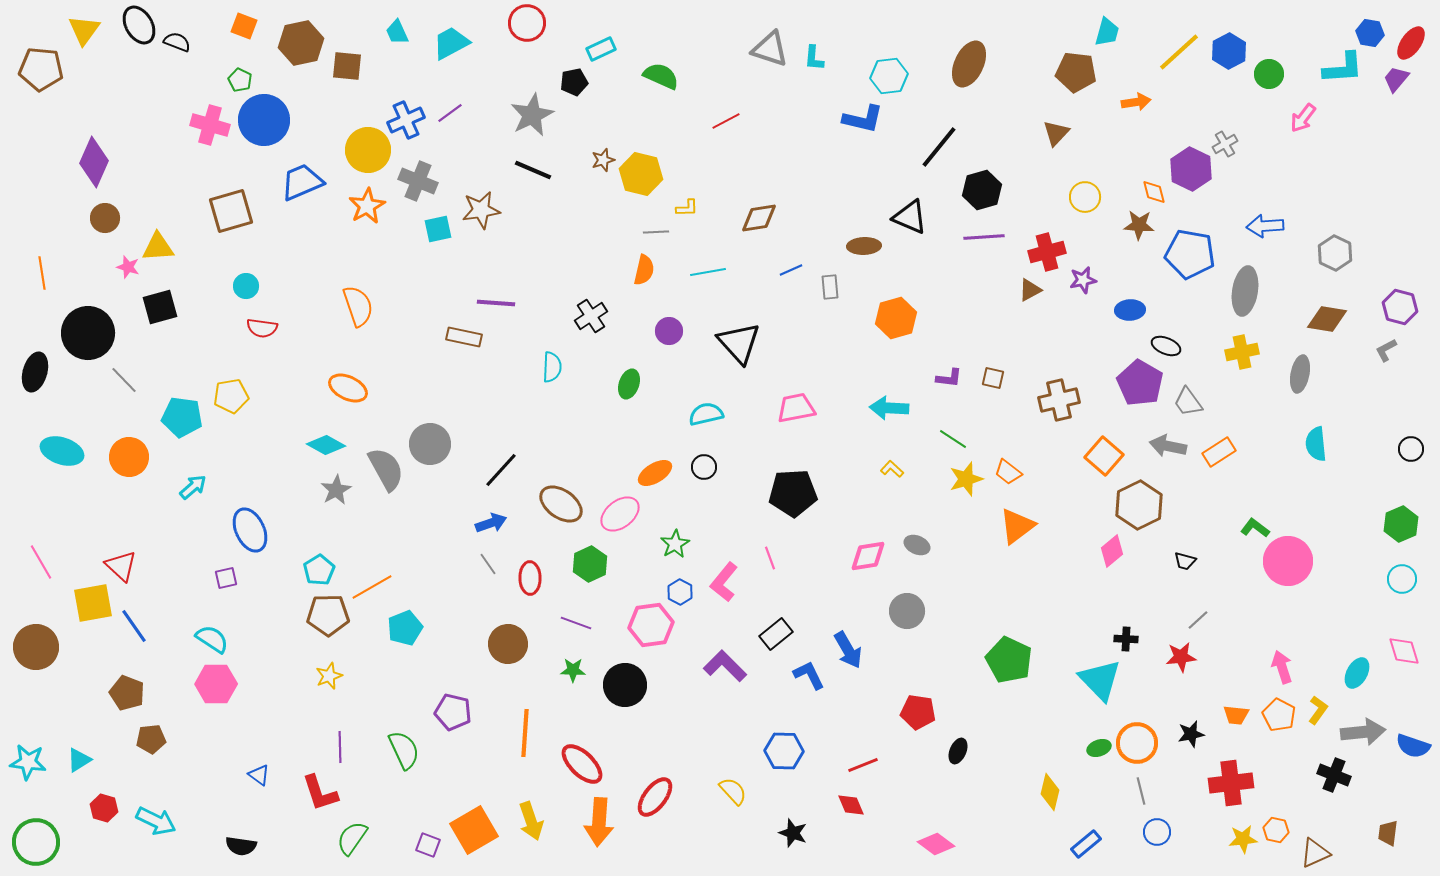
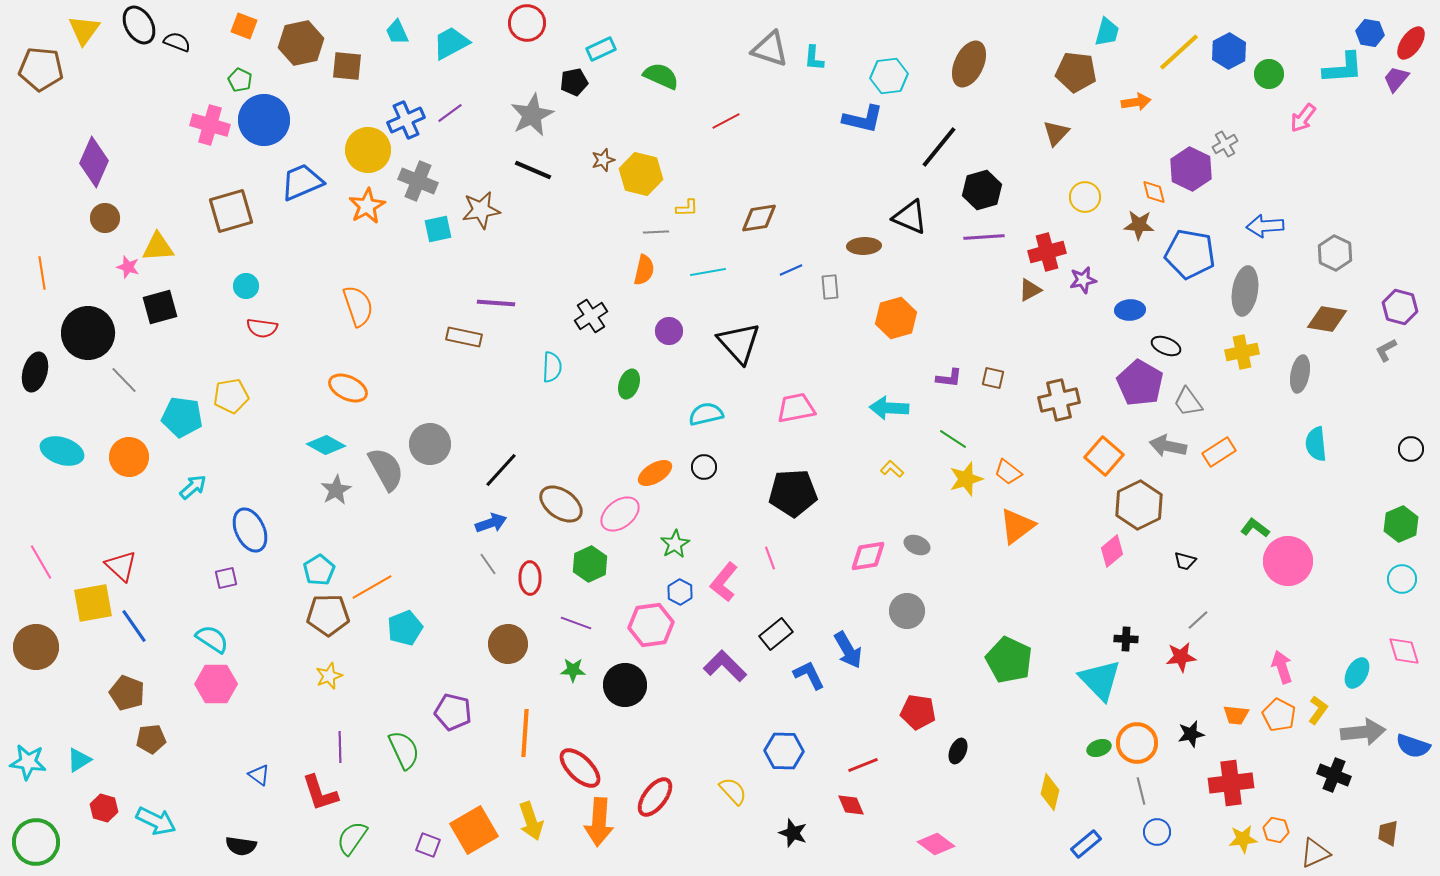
red ellipse at (582, 764): moved 2 px left, 4 px down
